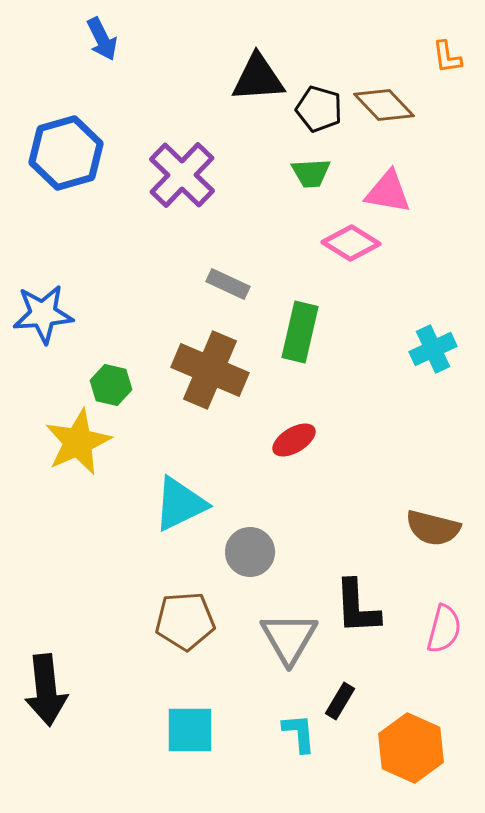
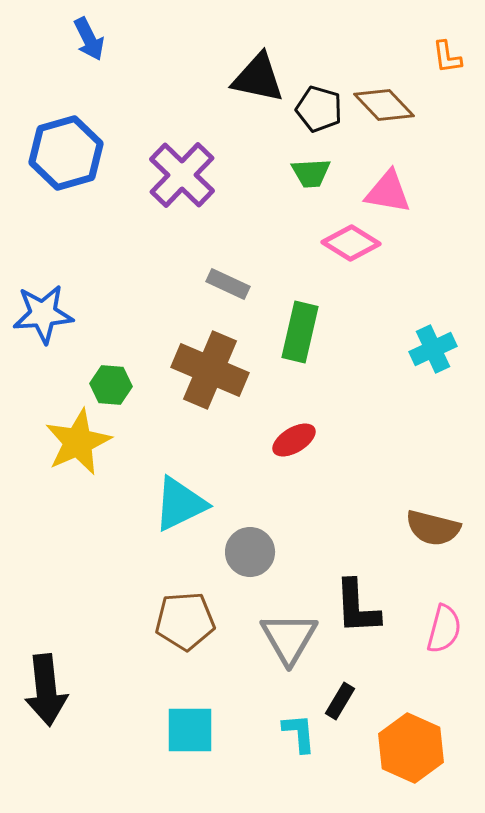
blue arrow: moved 13 px left
black triangle: rotated 16 degrees clockwise
green hexagon: rotated 9 degrees counterclockwise
